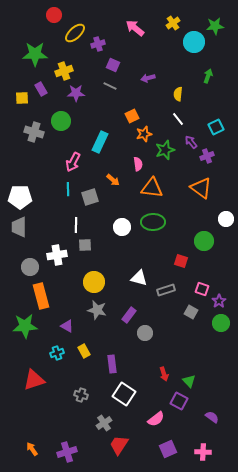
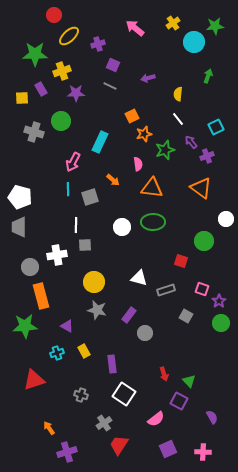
yellow ellipse at (75, 33): moved 6 px left, 3 px down
yellow cross at (64, 71): moved 2 px left
white pentagon at (20, 197): rotated 15 degrees clockwise
gray square at (191, 312): moved 5 px left, 4 px down
purple semicircle at (212, 417): rotated 24 degrees clockwise
orange arrow at (32, 449): moved 17 px right, 21 px up
